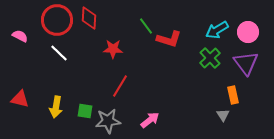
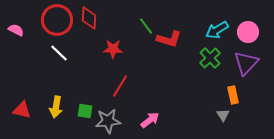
pink semicircle: moved 4 px left, 6 px up
purple triangle: rotated 20 degrees clockwise
red triangle: moved 2 px right, 11 px down
